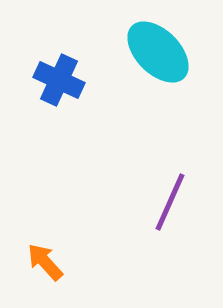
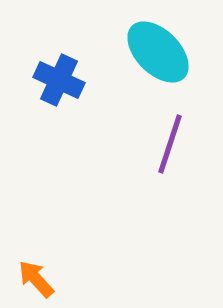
purple line: moved 58 px up; rotated 6 degrees counterclockwise
orange arrow: moved 9 px left, 17 px down
